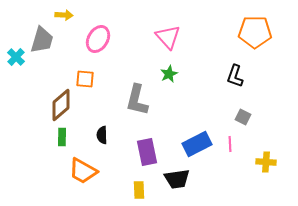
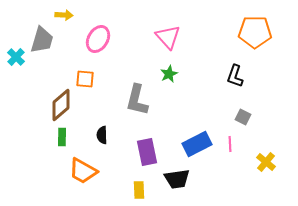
yellow cross: rotated 36 degrees clockwise
